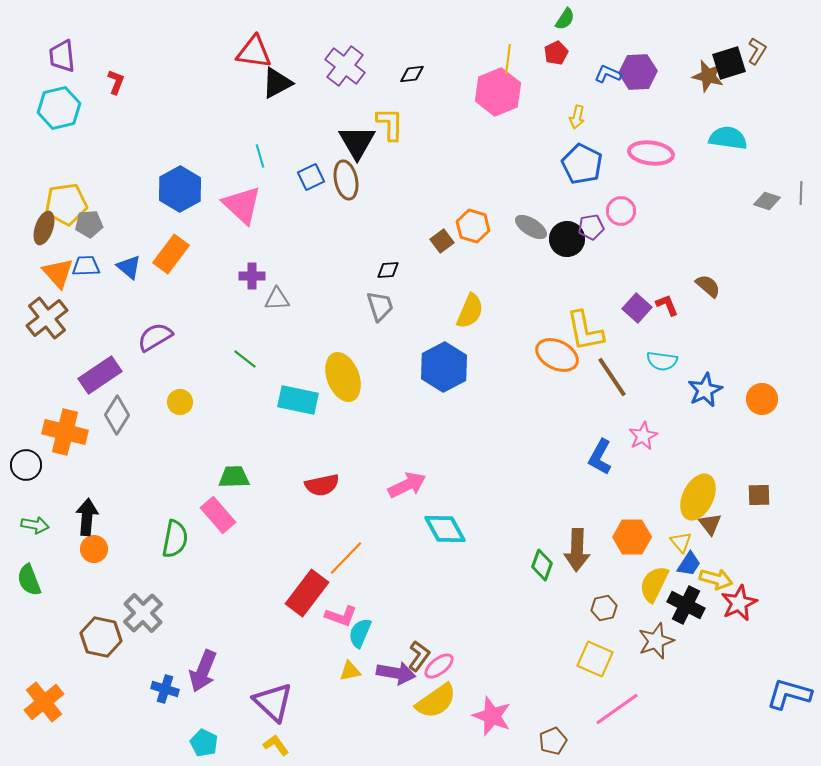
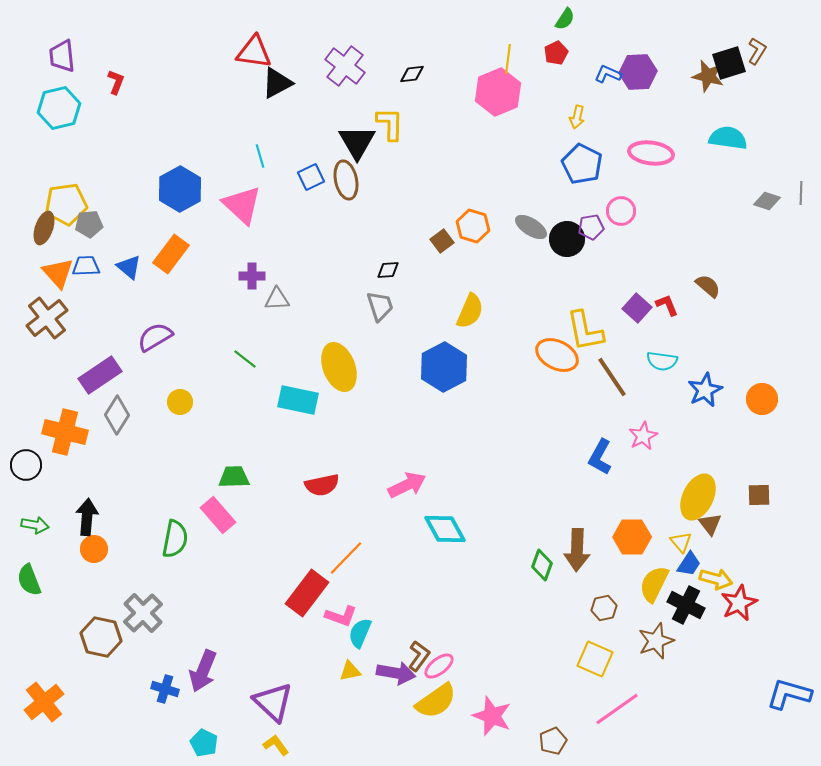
yellow ellipse at (343, 377): moved 4 px left, 10 px up
